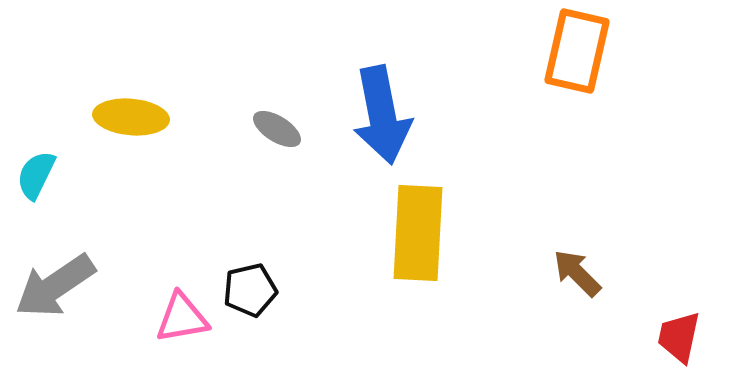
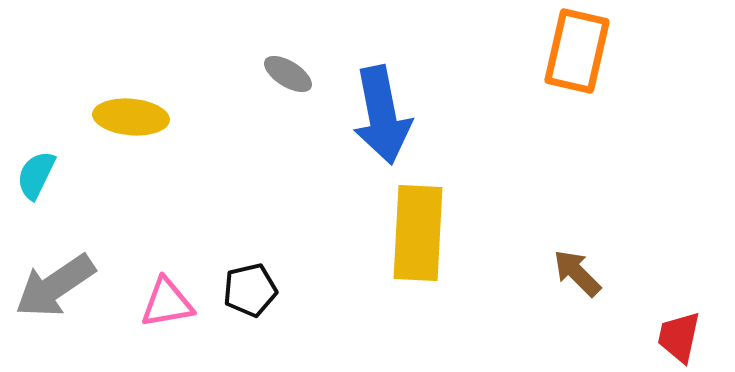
gray ellipse: moved 11 px right, 55 px up
pink triangle: moved 15 px left, 15 px up
